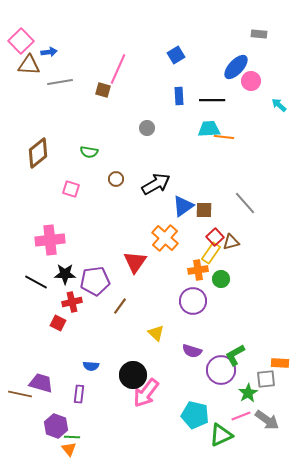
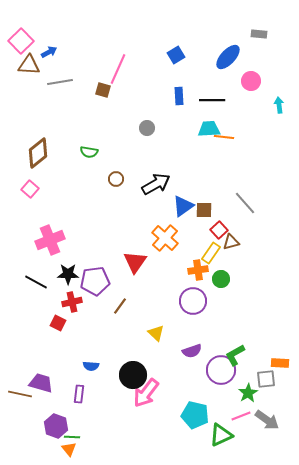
blue arrow at (49, 52): rotated 21 degrees counterclockwise
blue ellipse at (236, 67): moved 8 px left, 10 px up
cyan arrow at (279, 105): rotated 42 degrees clockwise
pink square at (71, 189): moved 41 px left; rotated 24 degrees clockwise
red square at (215, 237): moved 4 px right, 7 px up
pink cross at (50, 240): rotated 16 degrees counterclockwise
black star at (65, 274): moved 3 px right
purple semicircle at (192, 351): rotated 36 degrees counterclockwise
